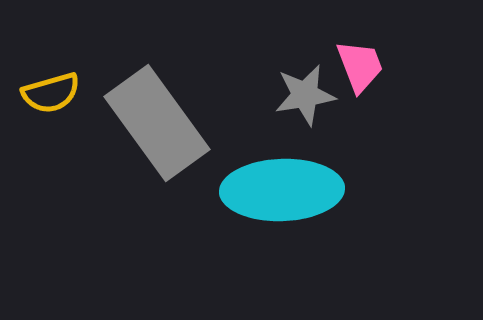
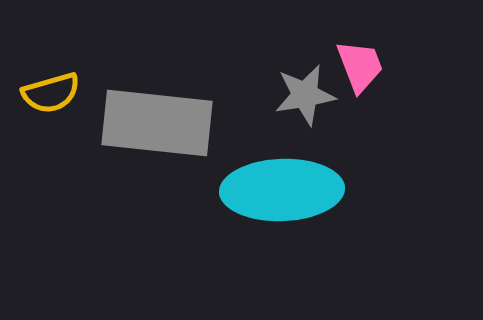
gray rectangle: rotated 48 degrees counterclockwise
